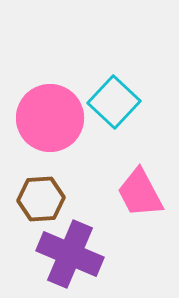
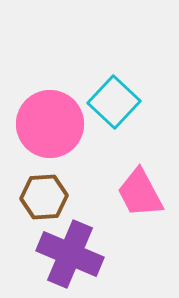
pink circle: moved 6 px down
brown hexagon: moved 3 px right, 2 px up
